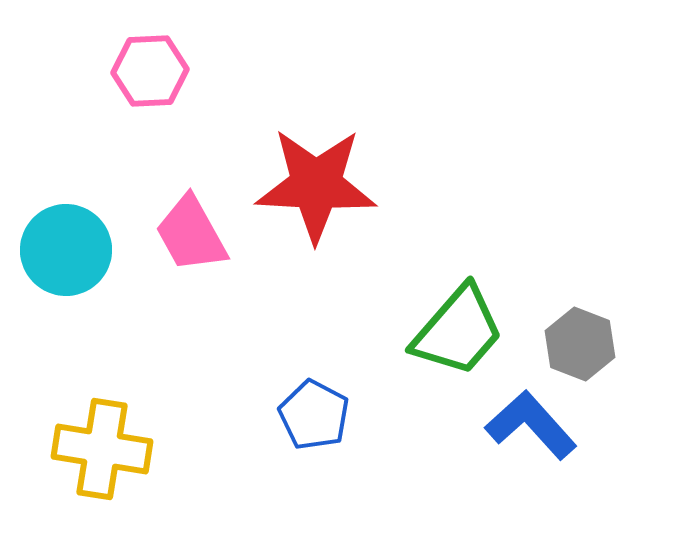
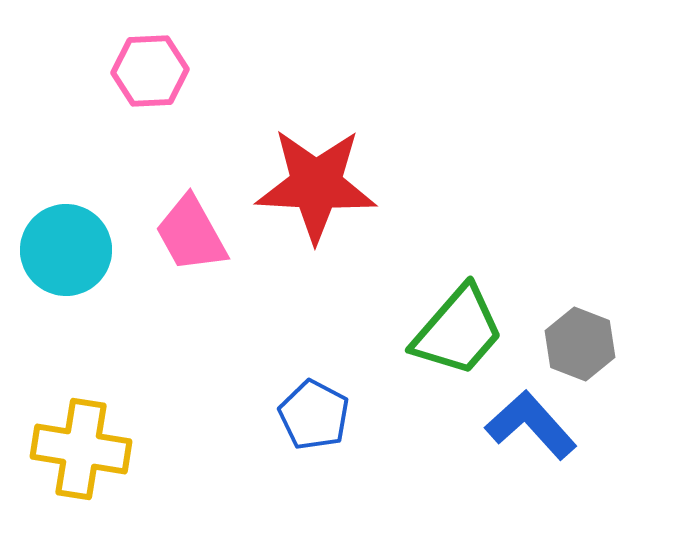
yellow cross: moved 21 px left
